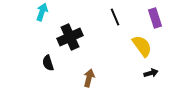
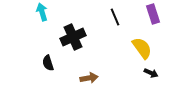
cyan arrow: rotated 36 degrees counterclockwise
purple rectangle: moved 2 px left, 4 px up
black cross: moved 3 px right
yellow semicircle: moved 2 px down
black arrow: rotated 40 degrees clockwise
brown arrow: rotated 66 degrees clockwise
